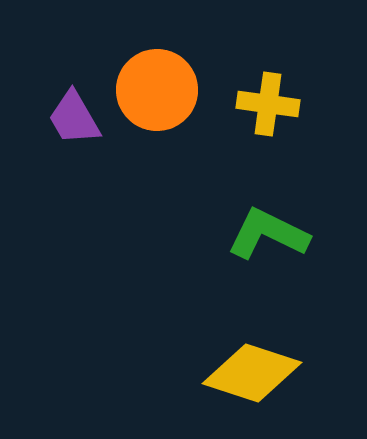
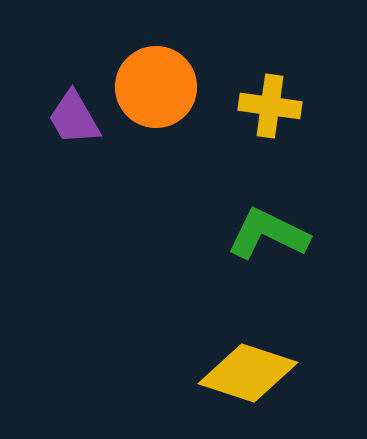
orange circle: moved 1 px left, 3 px up
yellow cross: moved 2 px right, 2 px down
yellow diamond: moved 4 px left
